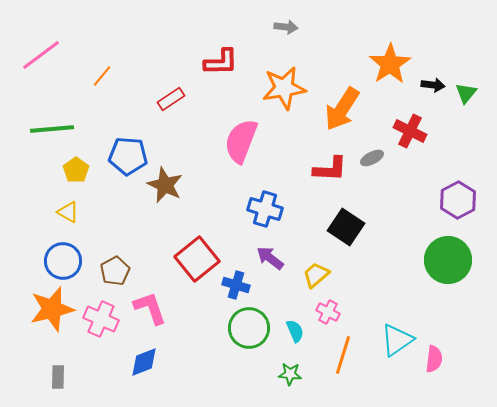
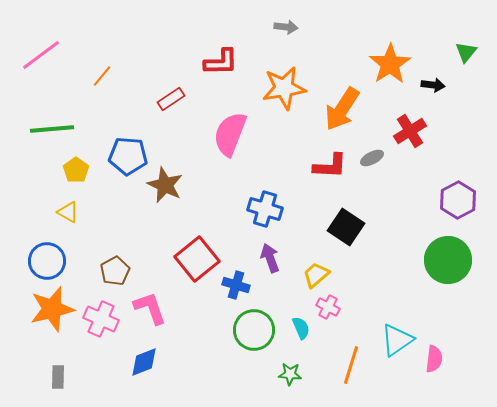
green triangle at (466, 93): moved 41 px up
red cross at (410, 131): rotated 32 degrees clockwise
pink semicircle at (241, 141): moved 11 px left, 7 px up
red L-shape at (330, 169): moved 3 px up
purple arrow at (270, 258): rotated 32 degrees clockwise
blue circle at (63, 261): moved 16 px left
pink cross at (328, 312): moved 5 px up
green circle at (249, 328): moved 5 px right, 2 px down
cyan semicircle at (295, 331): moved 6 px right, 3 px up
orange line at (343, 355): moved 8 px right, 10 px down
